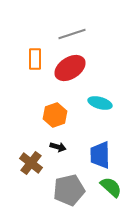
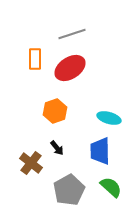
cyan ellipse: moved 9 px right, 15 px down
orange hexagon: moved 4 px up
black arrow: moved 1 px left, 1 px down; rotated 35 degrees clockwise
blue trapezoid: moved 4 px up
gray pentagon: rotated 16 degrees counterclockwise
